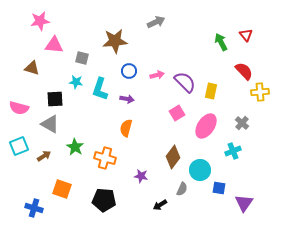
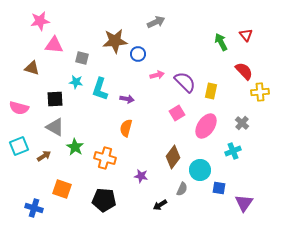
blue circle: moved 9 px right, 17 px up
gray triangle: moved 5 px right, 3 px down
